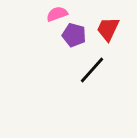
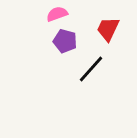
purple pentagon: moved 9 px left, 6 px down
black line: moved 1 px left, 1 px up
